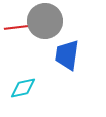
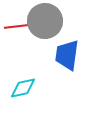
red line: moved 1 px up
